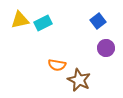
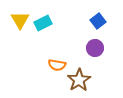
yellow triangle: rotated 48 degrees counterclockwise
purple circle: moved 11 px left
brown star: rotated 15 degrees clockwise
